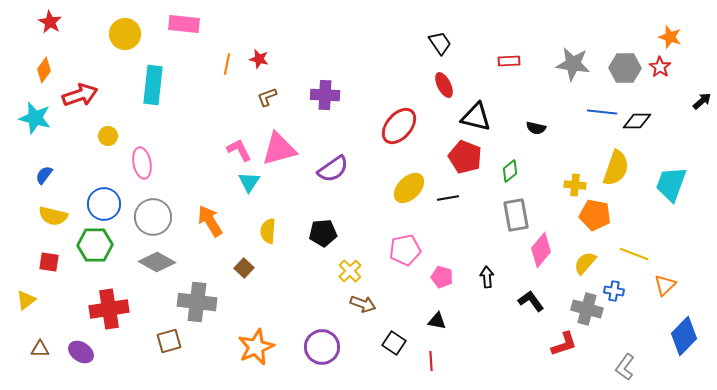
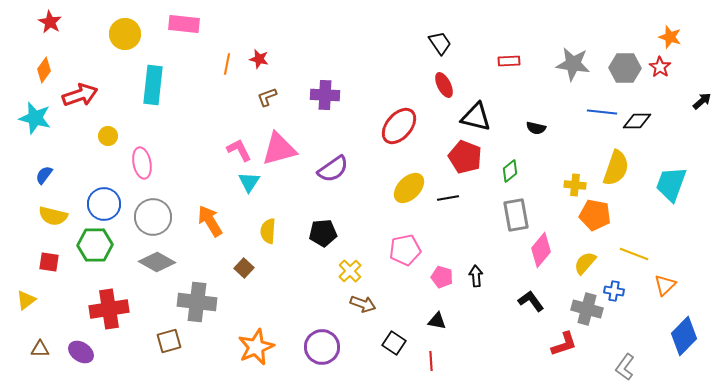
black arrow at (487, 277): moved 11 px left, 1 px up
